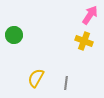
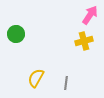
green circle: moved 2 px right, 1 px up
yellow cross: rotated 36 degrees counterclockwise
